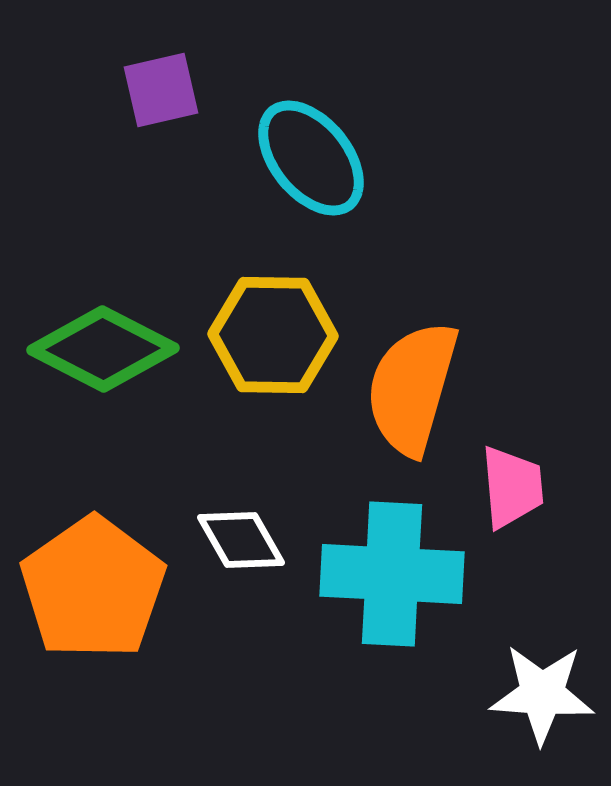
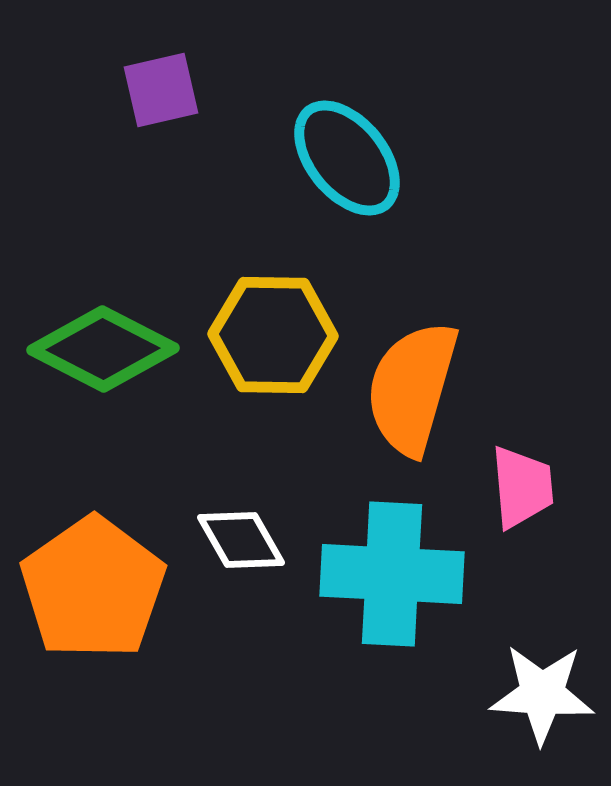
cyan ellipse: moved 36 px right
pink trapezoid: moved 10 px right
